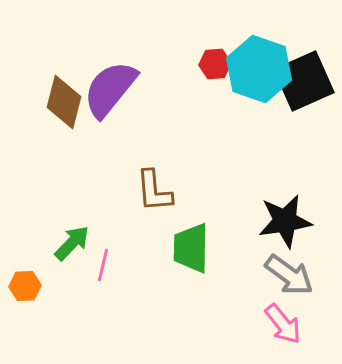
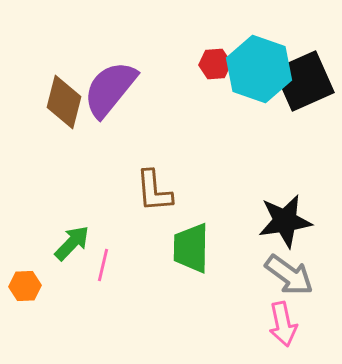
pink arrow: rotated 27 degrees clockwise
